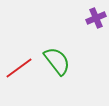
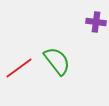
purple cross: moved 4 px down; rotated 30 degrees clockwise
